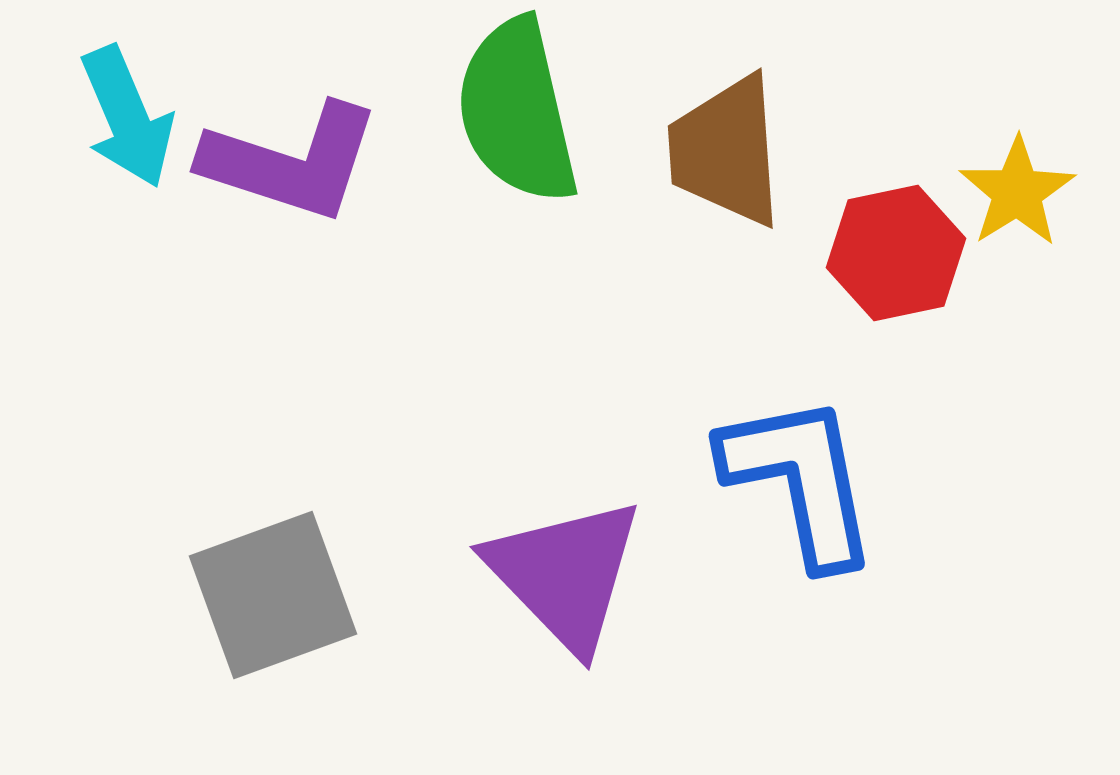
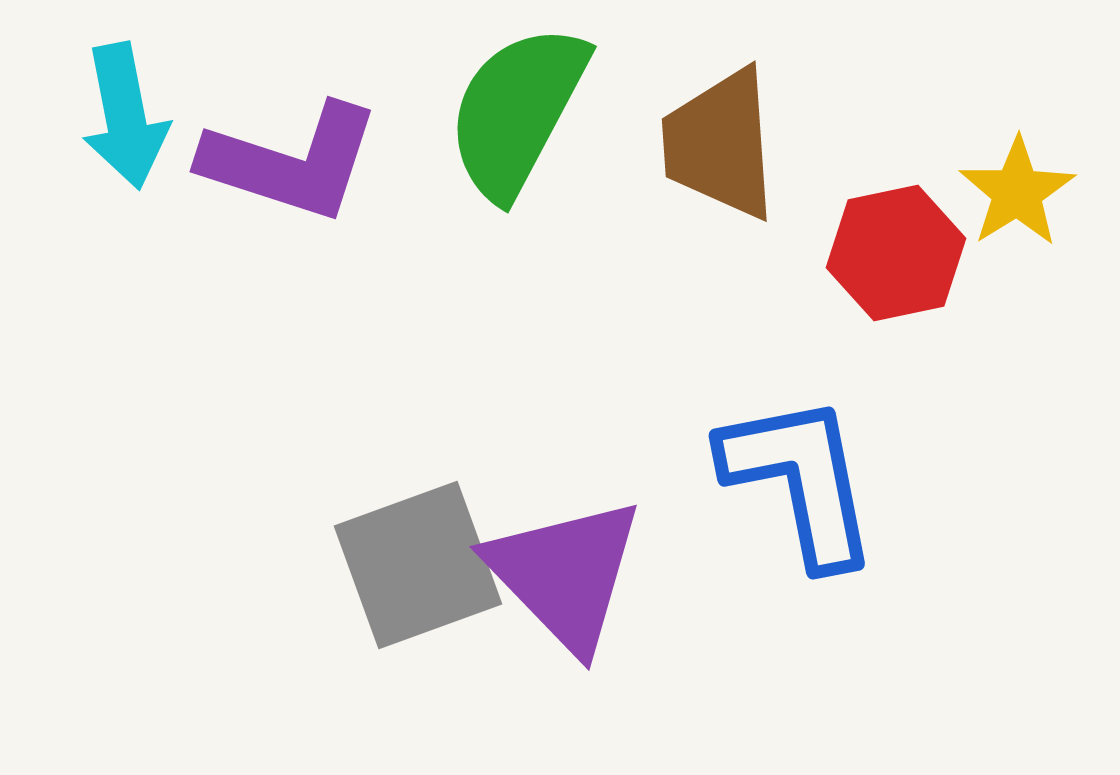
green semicircle: rotated 41 degrees clockwise
cyan arrow: moved 2 px left, 1 px up; rotated 12 degrees clockwise
brown trapezoid: moved 6 px left, 7 px up
gray square: moved 145 px right, 30 px up
